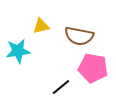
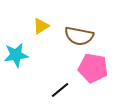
yellow triangle: rotated 18 degrees counterclockwise
cyan star: moved 2 px left, 4 px down
black line: moved 1 px left, 3 px down
